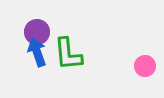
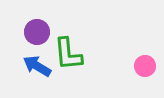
blue arrow: moved 14 px down; rotated 40 degrees counterclockwise
